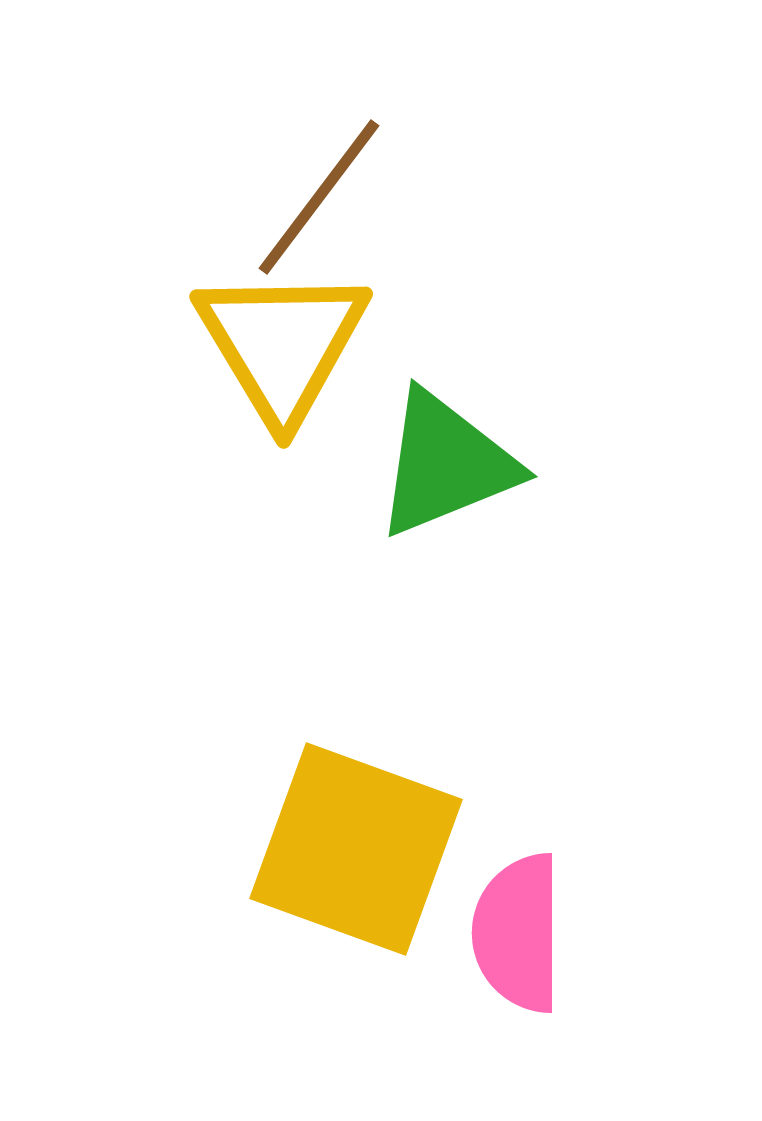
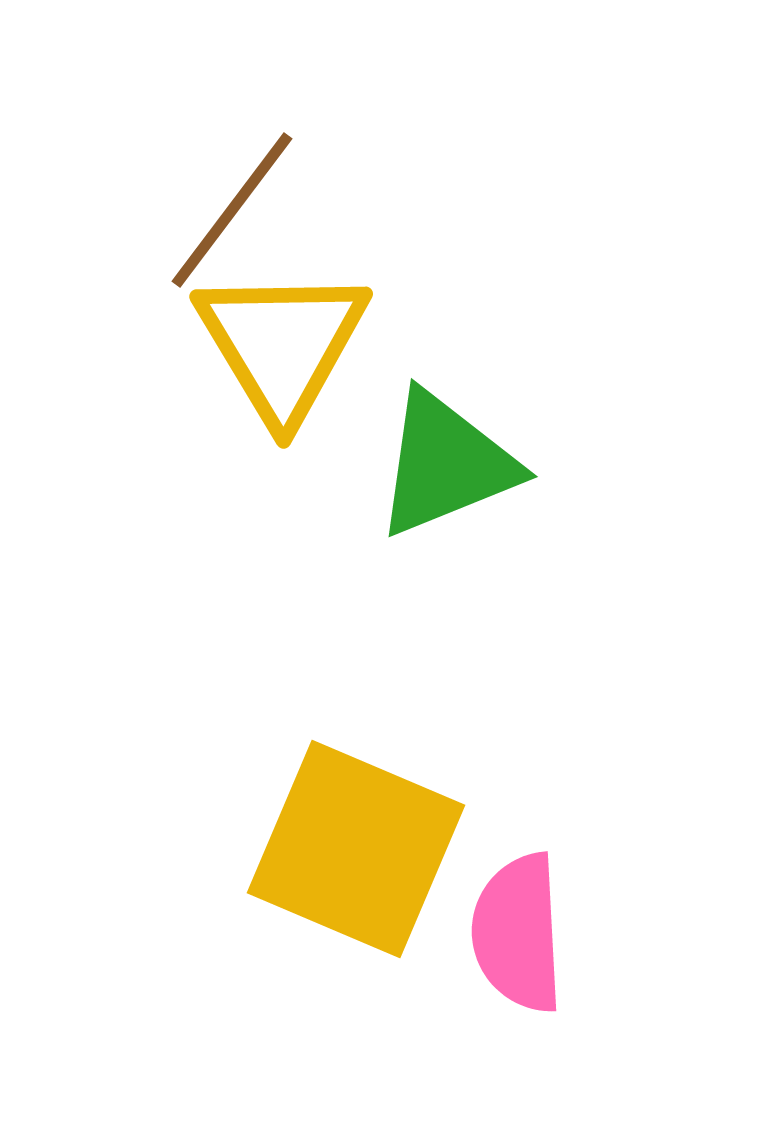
brown line: moved 87 px left, 13 px down
yellow square: rotated 3 degrees clockwise
pink semicircle: rotated 3 degrees counterclockwise
